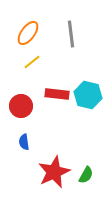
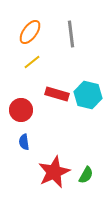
orange ellipse: moved 2 px right, 1 px up
red rectangle: rotated 10 degrees clockwise
red circle: moved 4 px down
